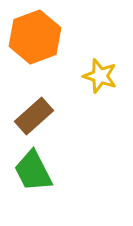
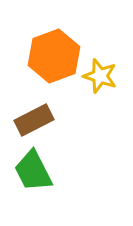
orange hexagon: moved 19 px right, 19 px down
brown rectangle: moved 4 px down; rotated 15 degrees clockwise
